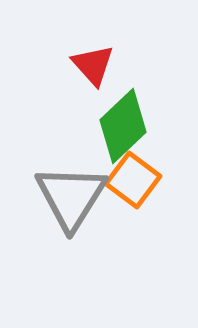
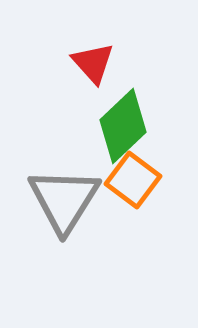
red triangle: moved 2 px up
gray triangle: moved 7 px left, 3 px down
